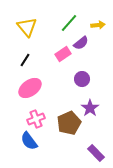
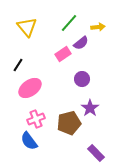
yellow arrow: moved 2 px down
black line: moved 7 px left, 5 px down
brown pentagon: rotated 10 degrees clockwise
